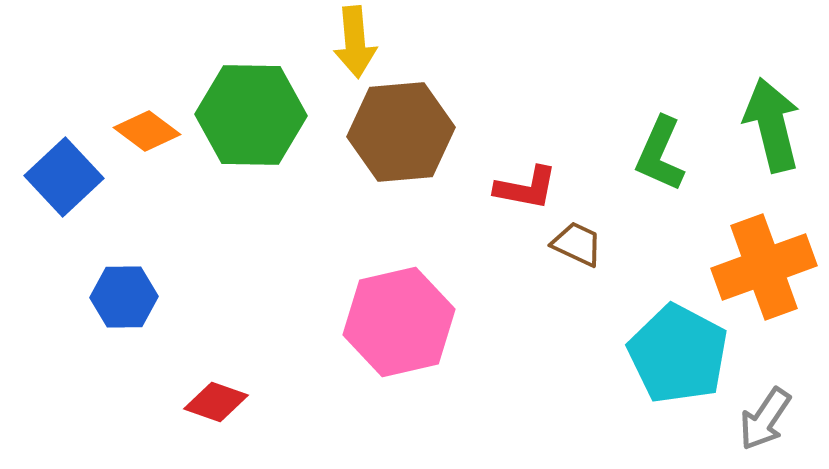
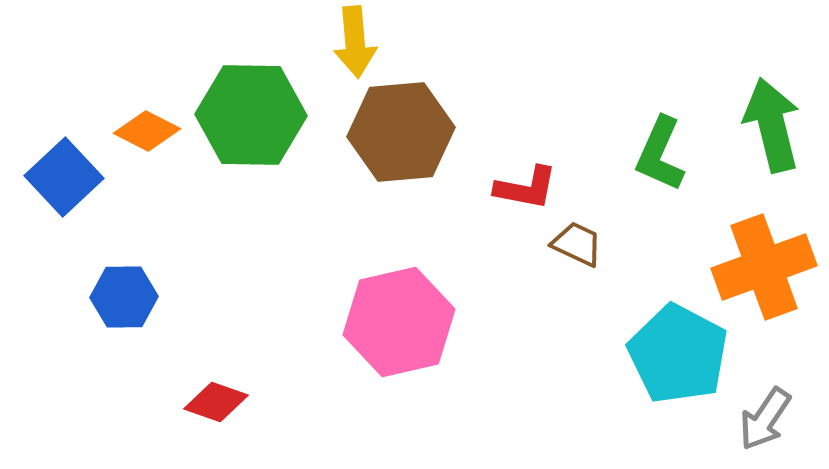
orange diamond: rotated 10 degrees counterclockwise
